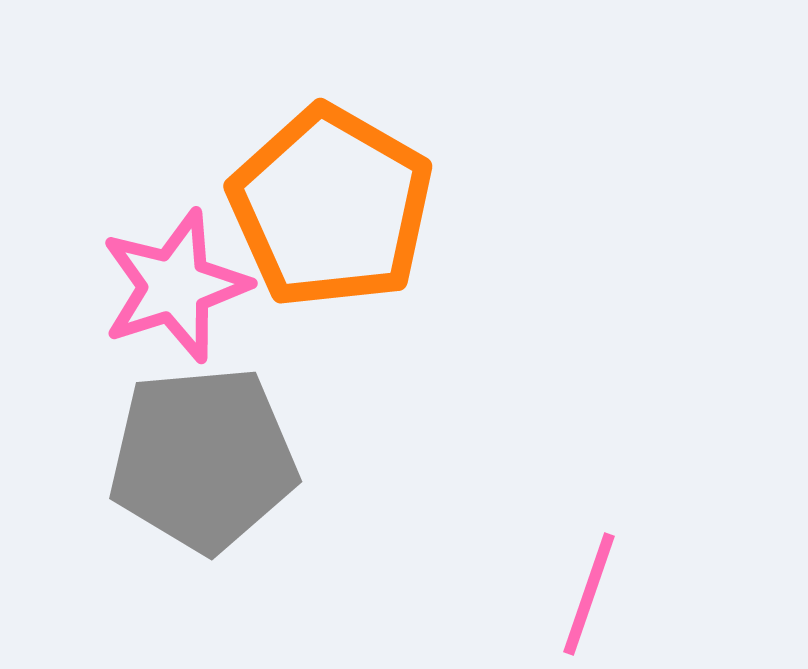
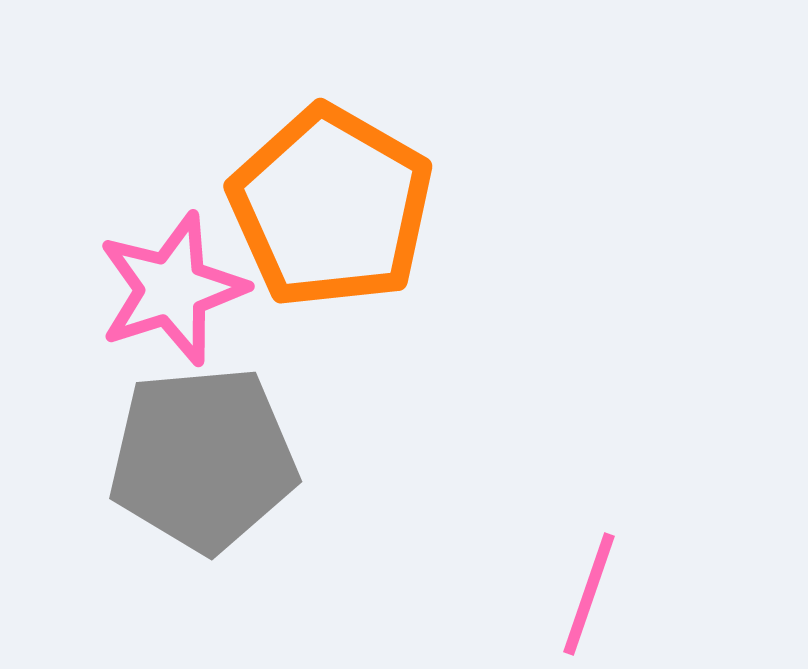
pink star: moved 3 px left, 3 px down
